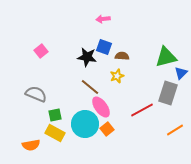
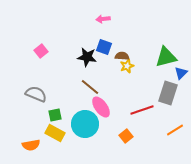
yellow star: moved 10 px right, 10 px up
red line: rotated 10 degrees clockwise
orange square: moved 19 px right, 7 px down
